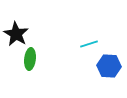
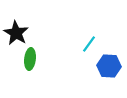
black star: moved 1 px up
cyan line: rotated 36 degrees counterclockwise
